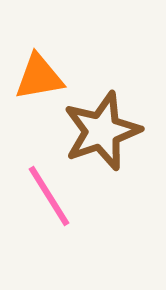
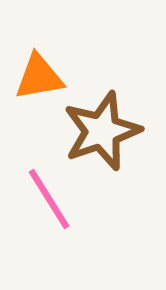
pink line: moved 3 px down
